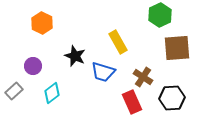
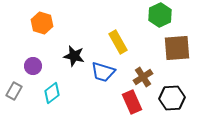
orange hexagon: rotated 10 degrees counterclockwise
black star: moved 1 px left; rotated 10 degrees counterclockwise
brown cross: rotated 24 degrees clockwise
gray rectangle: rotated 18 degrees counterclockwise
